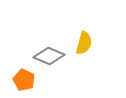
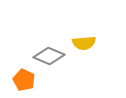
yellow semicircle: rotated 70 degrees clockwise
